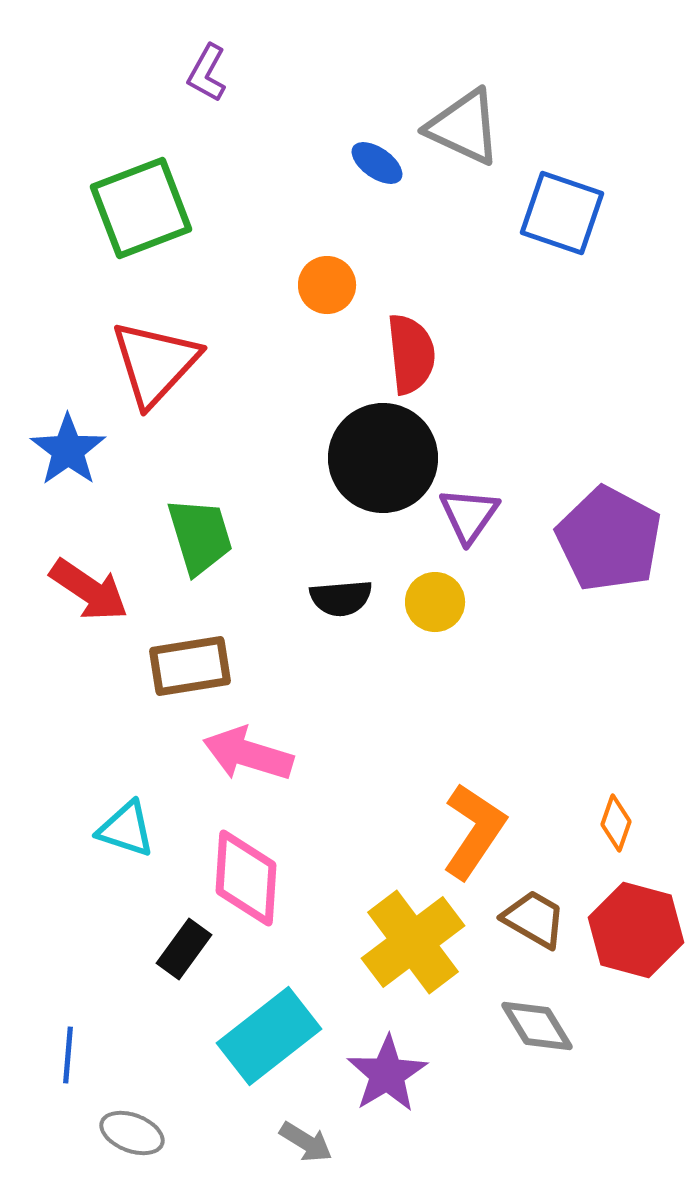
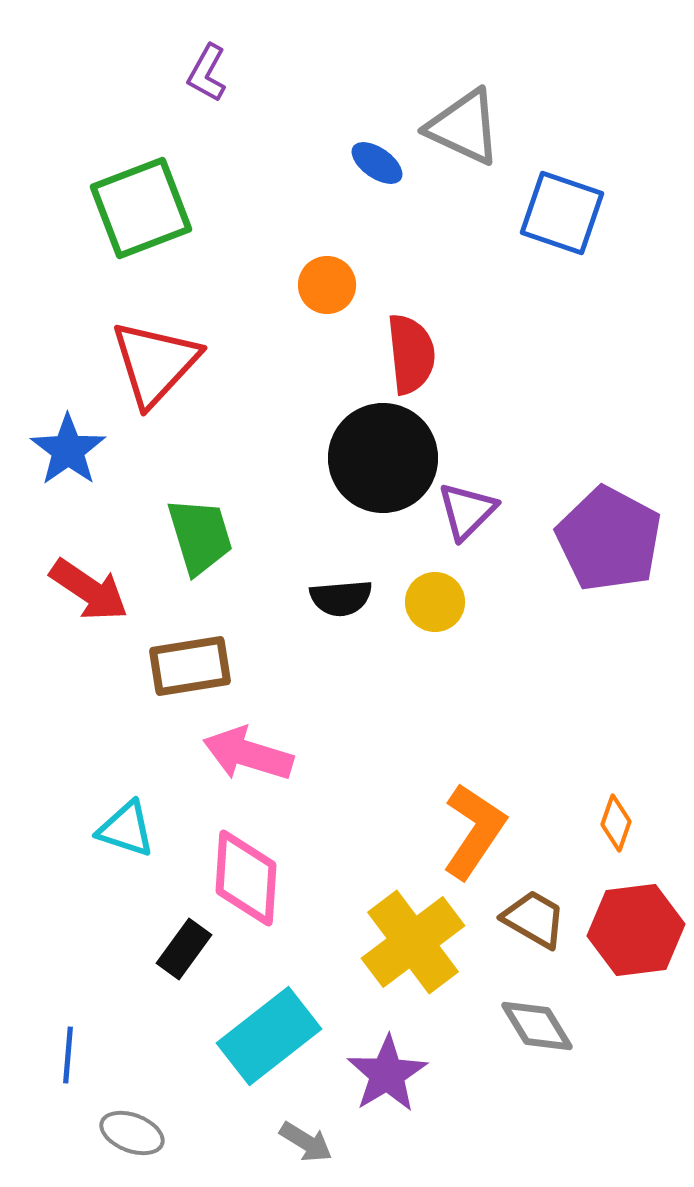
purple triangle: moved 2 px left, 4 px up; rotated 10 degrees clockwise
red hexagon: rotated 22 degrees counterclockwise
